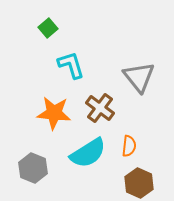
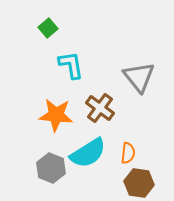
cyan L-shape: rotated 8 degrees clockwise
orange star: moved 2 px right, 2 px down
orange semicircle: moved 1 px left, 7 px down
gray hexagon: moved 18 px right
brown hexagon: rotated 16 degrees counterclockwise
